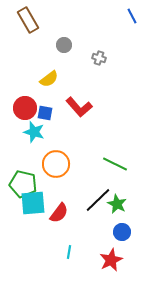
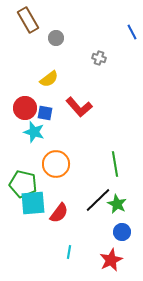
blue line: moved 16 px down
gray circle: moved 8 px left, 7 px up
green line: rotated 55 degrees clockwise
